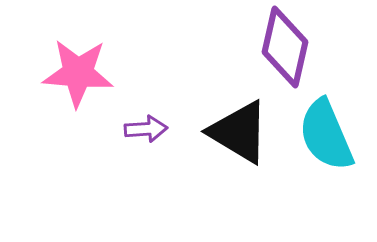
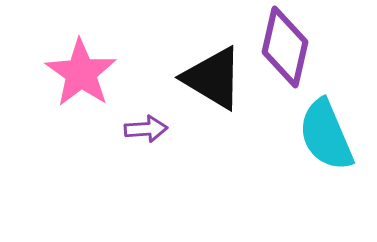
pink star: moved 3 px right; rotated 30 degrees clockwise
black triangle: moved 26 px left, 54 px up
